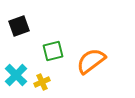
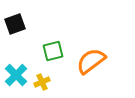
black square: moved 4 px left, 2 px up
